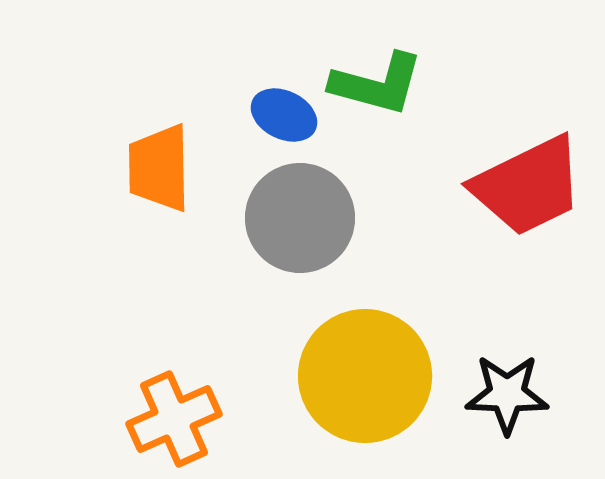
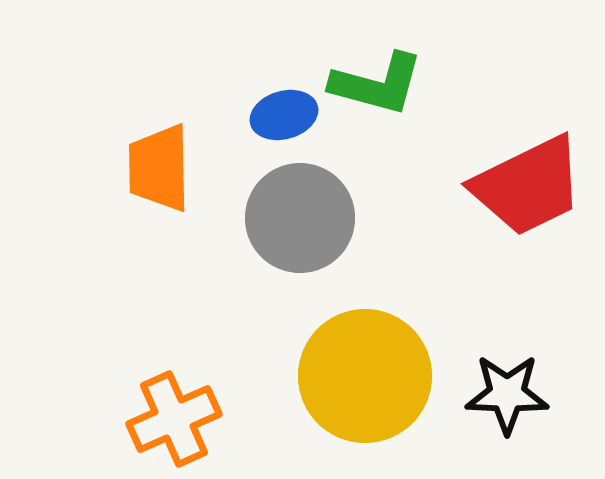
blue ellipse: rotated 42 degrees counterclockwise
